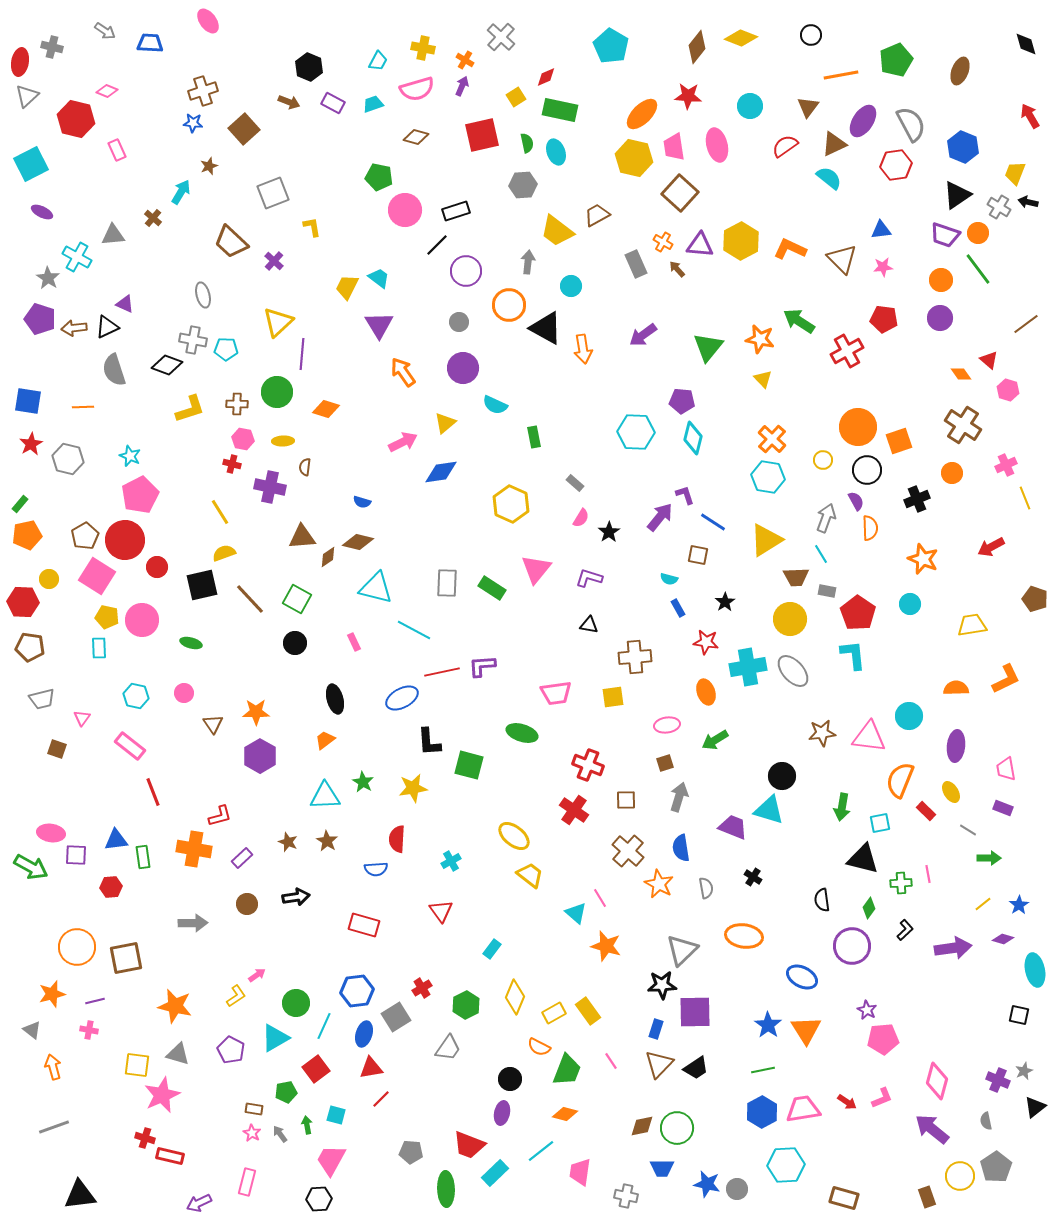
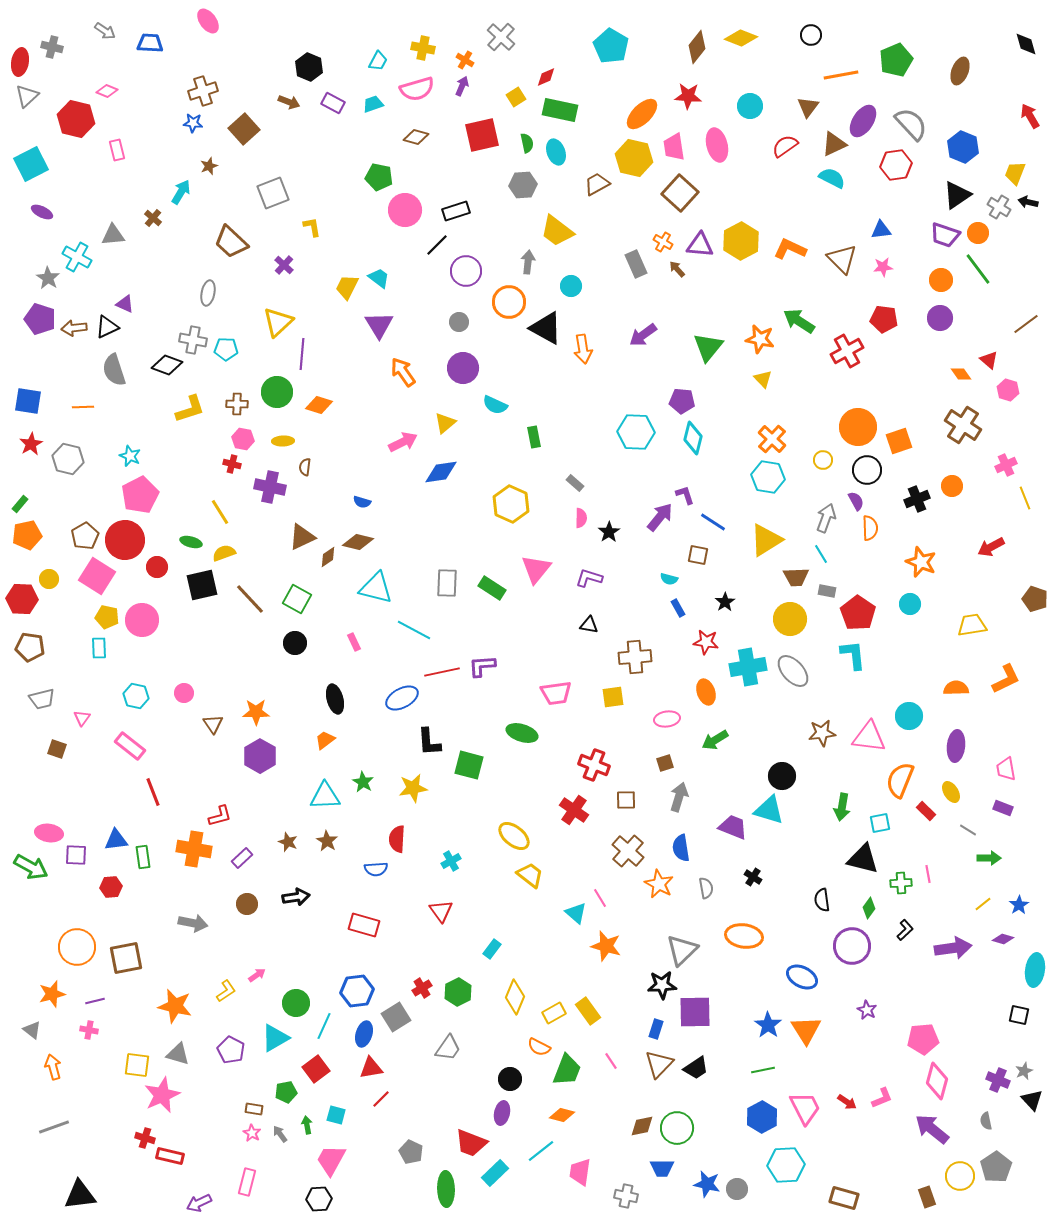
gray semicircle at (911, 124): rotated 15 degrees counterclockwise
pink rectangle at (117, 150): rotated 10 degrees clockwise
cyan semicircle at (829, 178): moved 3 px right; rotated 12 degrees counterclockwise
brown trapezoid at (597, 215): moved 31 px up
purple cross at (274, 261): moved 10 px right, 4 px down
gray ellipse at (203, 295): moved 5 px right, 2 px up; rotated 25 degrees clockwise
orange circle at (509, 305): moved 3 px up
orange diamond at (326, 409): moved 7 px left, 4 px up
orange circle at (952, 473): moved 13 px down
pink semicircle at (581, 518): rotated 30 degrees counterclockwise
brown triangle at (302, 537): rotated 20 degrees counterclockwise
orange star at (923, 559): moved 2 px left, 3 px down
red hexagon at (23, 602): moved 1 px left, 3 px up
green ellipse at (191, 643): moved 101 px up
pink ellipse at (667, 725): moved 6 px up
red cross at (588, 765): moved 6 px right
pink ellipse at (51, 833): moved 2 px left
gray arrow at (193, 923): rotated 12 degrees clockwise
cyan ellipse at (1035, 970): rotated 20 degrees clockwise
yellow L-shape at (236, 996): moved 10 px left, 5 px up
green hexagon at (466, 1005): moved 8 px left, 13 px up
pink pentagon at (883, 1039): moved 40 px right
black triangle at (1035, 1107): moved 3 px left, 7 px up; rotated 35 degrees counterclockwise
pink trapezoid at (803, 1109): moved 2 px right, 1 px up; rotated 72 degrees clockwise
blue hexagon at (762, 1112): moved 5 px down
orange diamond at (565, 1114): moved 3 px left, 1 px down
red trapezoid at (469, 1145): moved 2 px right, 2 px up
gray pentagon at (411, 1152): rotated 20 degrees clockwise
